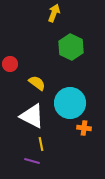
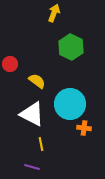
yellow semicircle: moved 2 px up
cyan circle: moved 1 px down
white triangle: moved 2 px up
purple line: moved 6 px down
